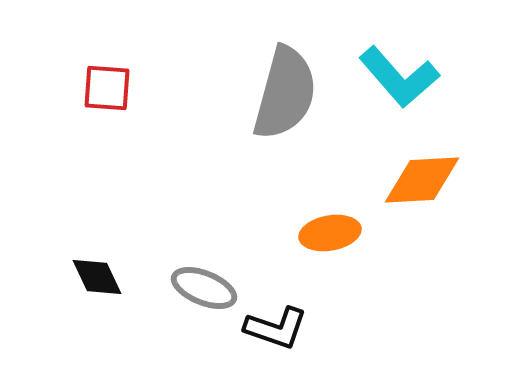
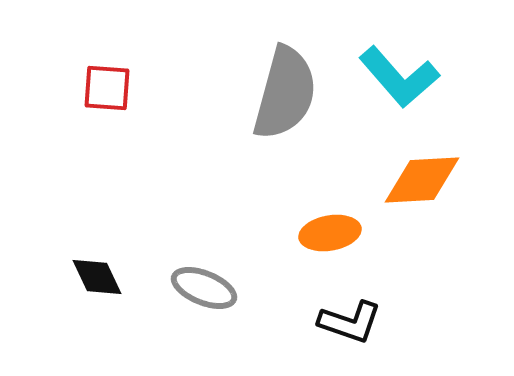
black L-shape: moved 74 px right, 6 px up
